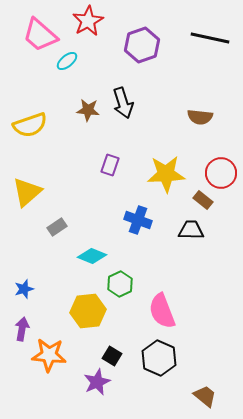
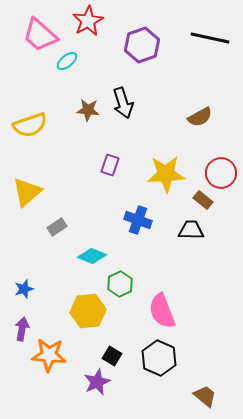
brown semicircle: rotated 35 degrees counterclockwise
